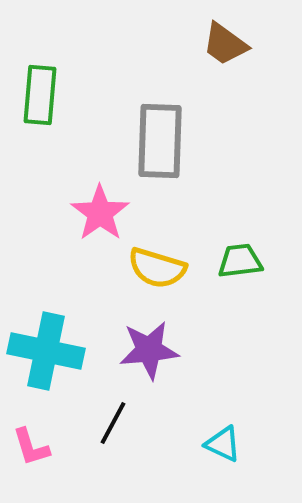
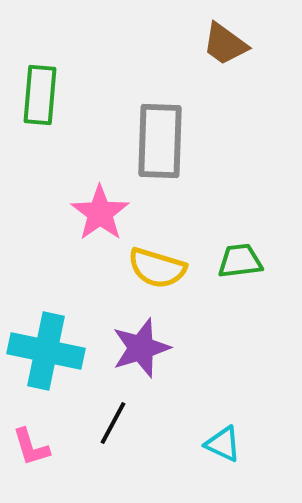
purple star: moved 8 px left, 2 px up; rotated 12 degrees counterclockwise
